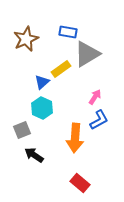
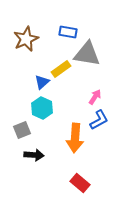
gray triangle: rotated 40 degrees clockwise
black arrow: rotated 150 degrees clockwise
